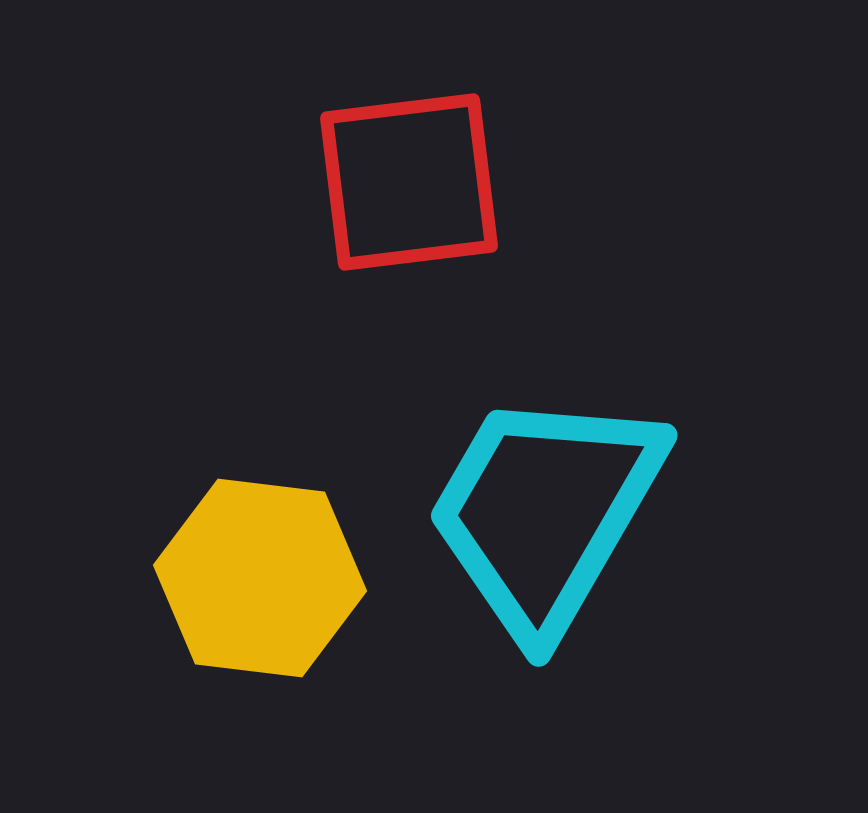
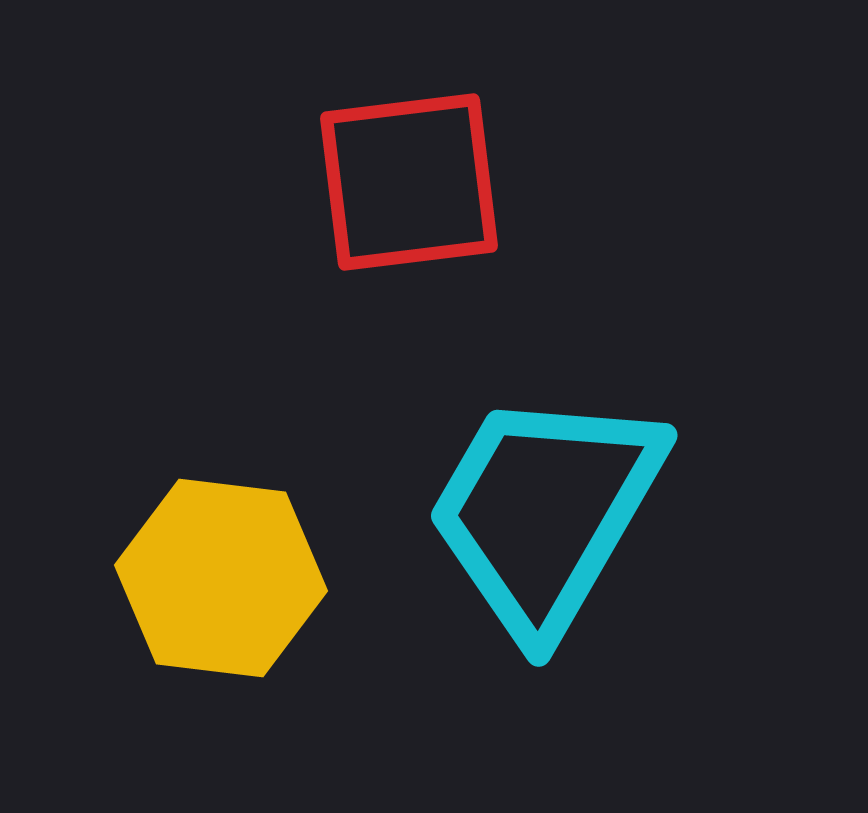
yellow hexagon: moved 39 px left
